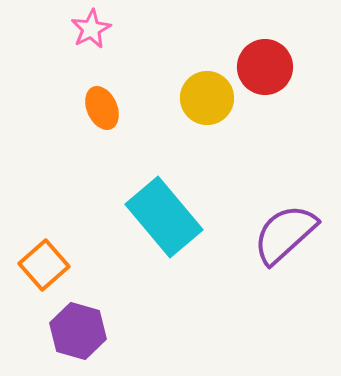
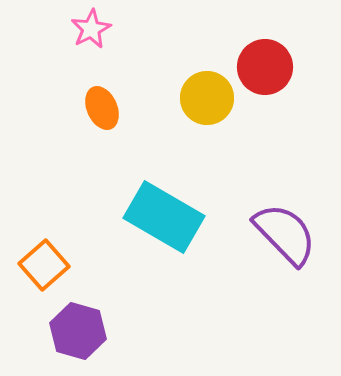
cyan rectangle: rotated 20 degrees counterclockwise
purple semicircle: rotated 88 degrees clockwise
